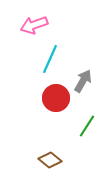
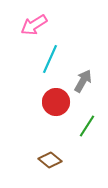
pink arrow: rotated 12 degrees counterclockwise
red circle: moved 4 px down
